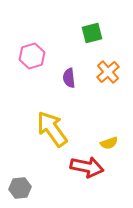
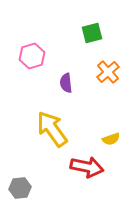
purple semicircle: moved 3 px left, 5 px down
yellow semicircle: moved 2 px right, 4 px up
